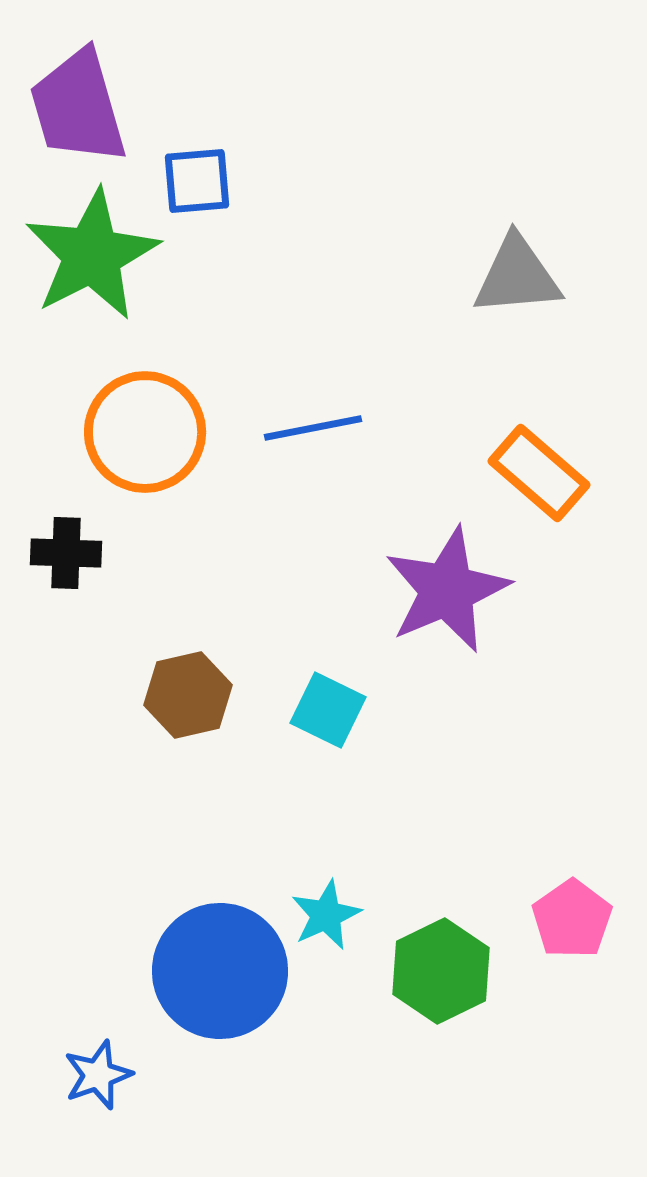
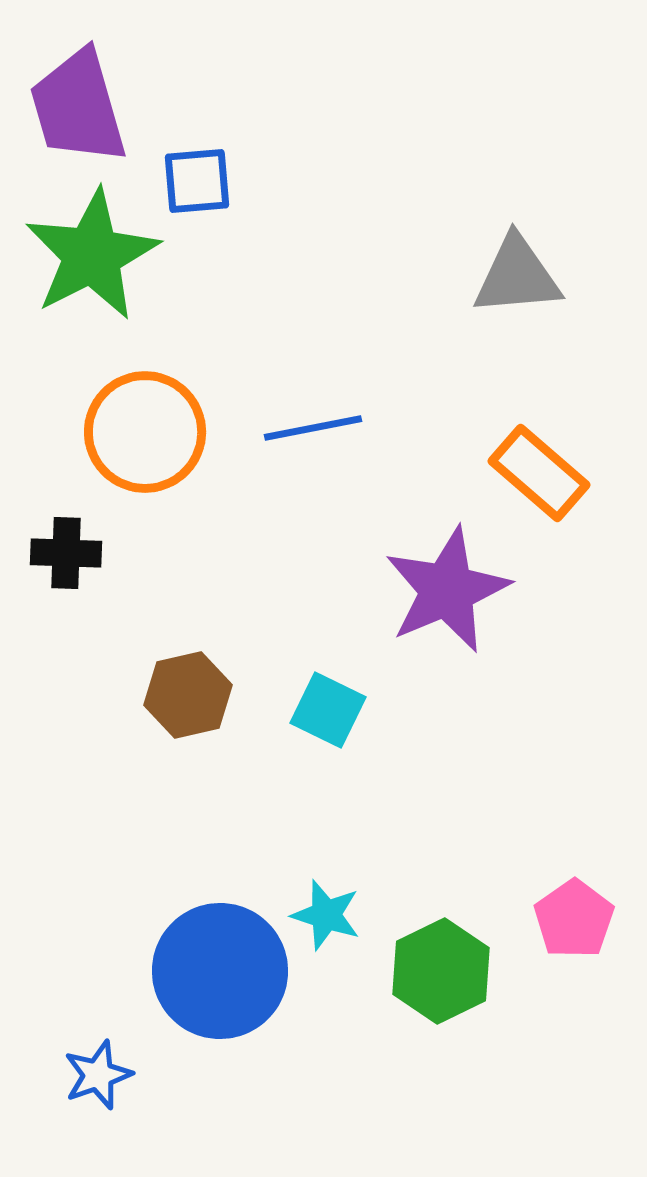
cyan star: rotated 30 degrees counterclockwise
pink pentagon: moved 2 px right
